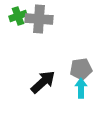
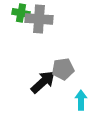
green cross: moved 3 px right, 3 px up; rotated 30 degrees clockwise
gray pentagon: moved 18 px left
cyan arrow: moved 12 px down
